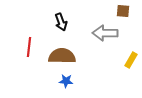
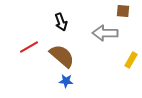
red line: rotated 54 degrees clockwise
brown semicircle: rotated 40 degrees clockwise
